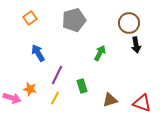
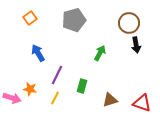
green rectangle: rotated 32 degrees clockwise
